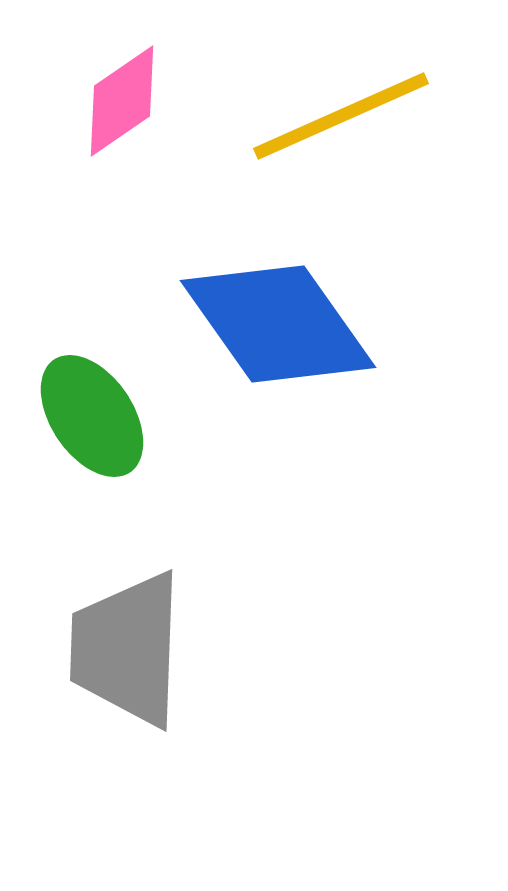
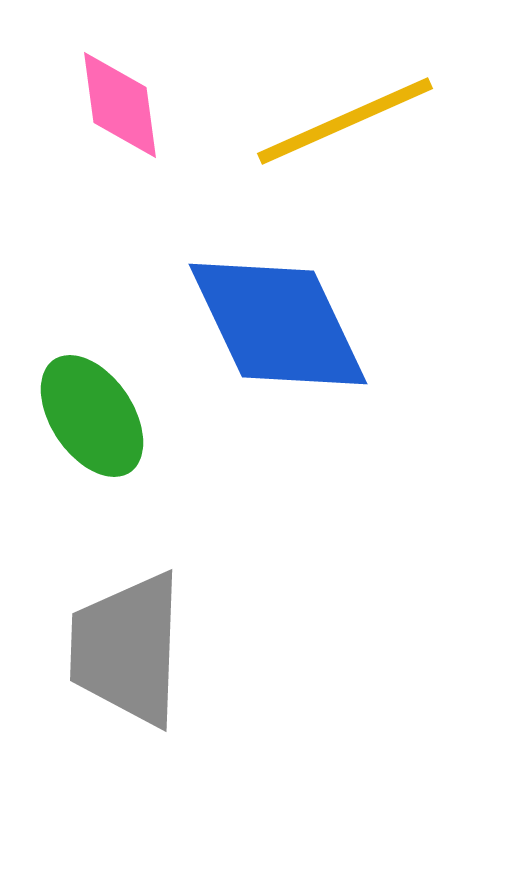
pink diamond: moved 2 px left, 4 px down; rotated 63 degrees counterclockwise
yellow line: moved 4 px right, 5 px down
blue diamond: rotated 10 degrees clockwise
